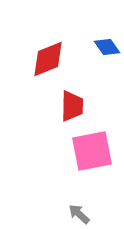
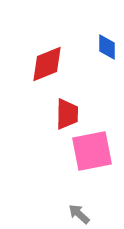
blue diamond: rotated 36 degrees clockwise
red diamond: moved 1 px left, 5 px down
red trapezoid: moved 5 px left, 8 px down
